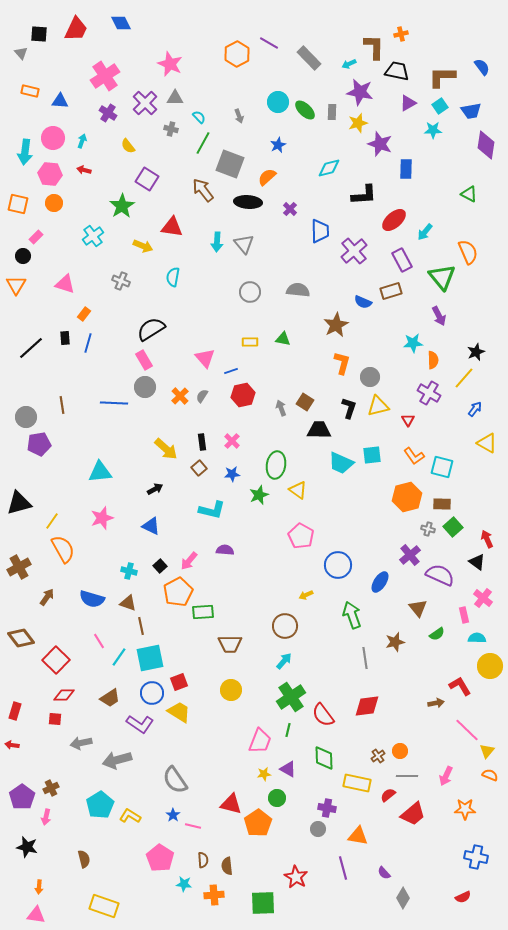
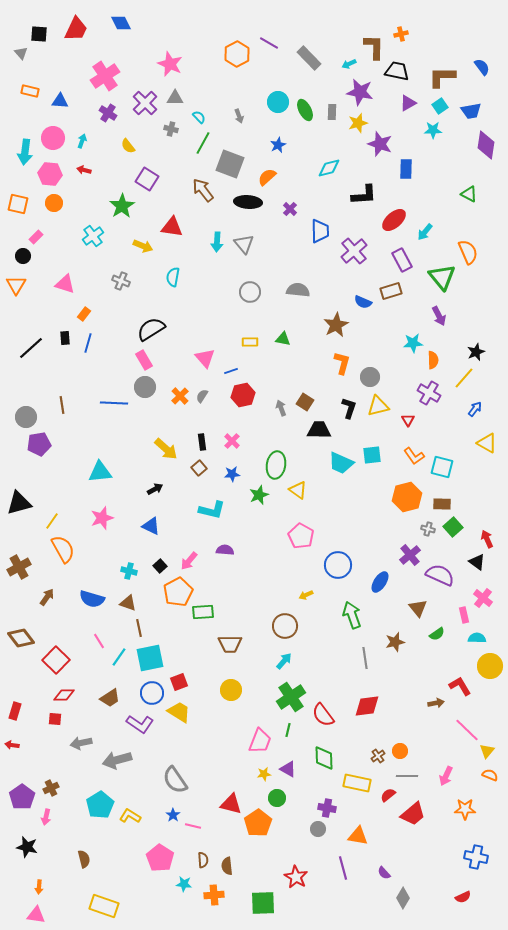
green ellipse at (305, 110): rotated 20 degrees clockwise
brown line at (141, 626): moved 2 px left, 2 px down
